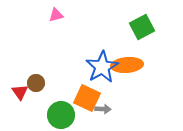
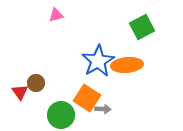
blue star: moved 4 px left, 6 px up
orange square: rotated 8 degrees clockwise
